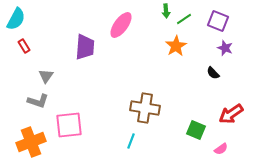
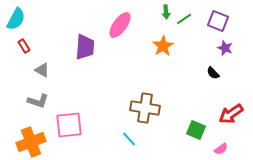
green arrow: moved 1 px down
pink ellipse: moved 1 px left
orange star: moved 13 px left
gray triangle: moved 4 px left, 6 px up; rotated 35 degrees counterclockwise
cyan line: moved 2 px left, 2 px up; rotated 63 degrees counterclockwise
